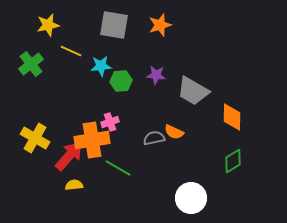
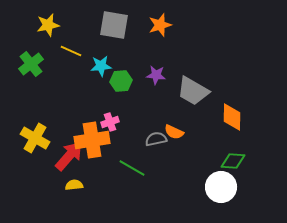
gray semicircle: moved 2 px right, 1 px down
green diamond: rotated 35 degrees clockwise
green line: moved 14 px right
white circle: moved 30 px right, 11 px up
